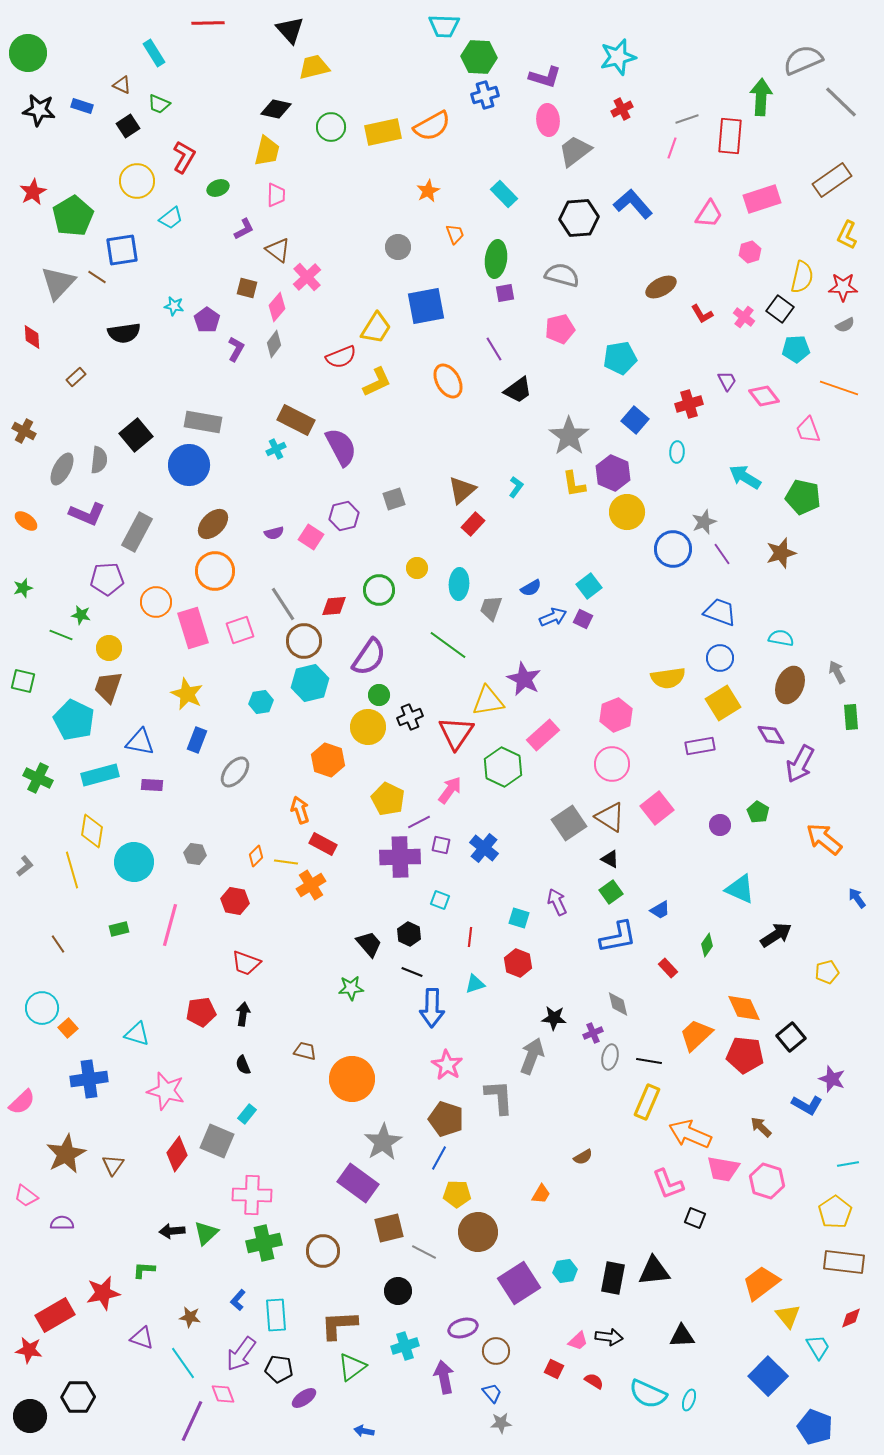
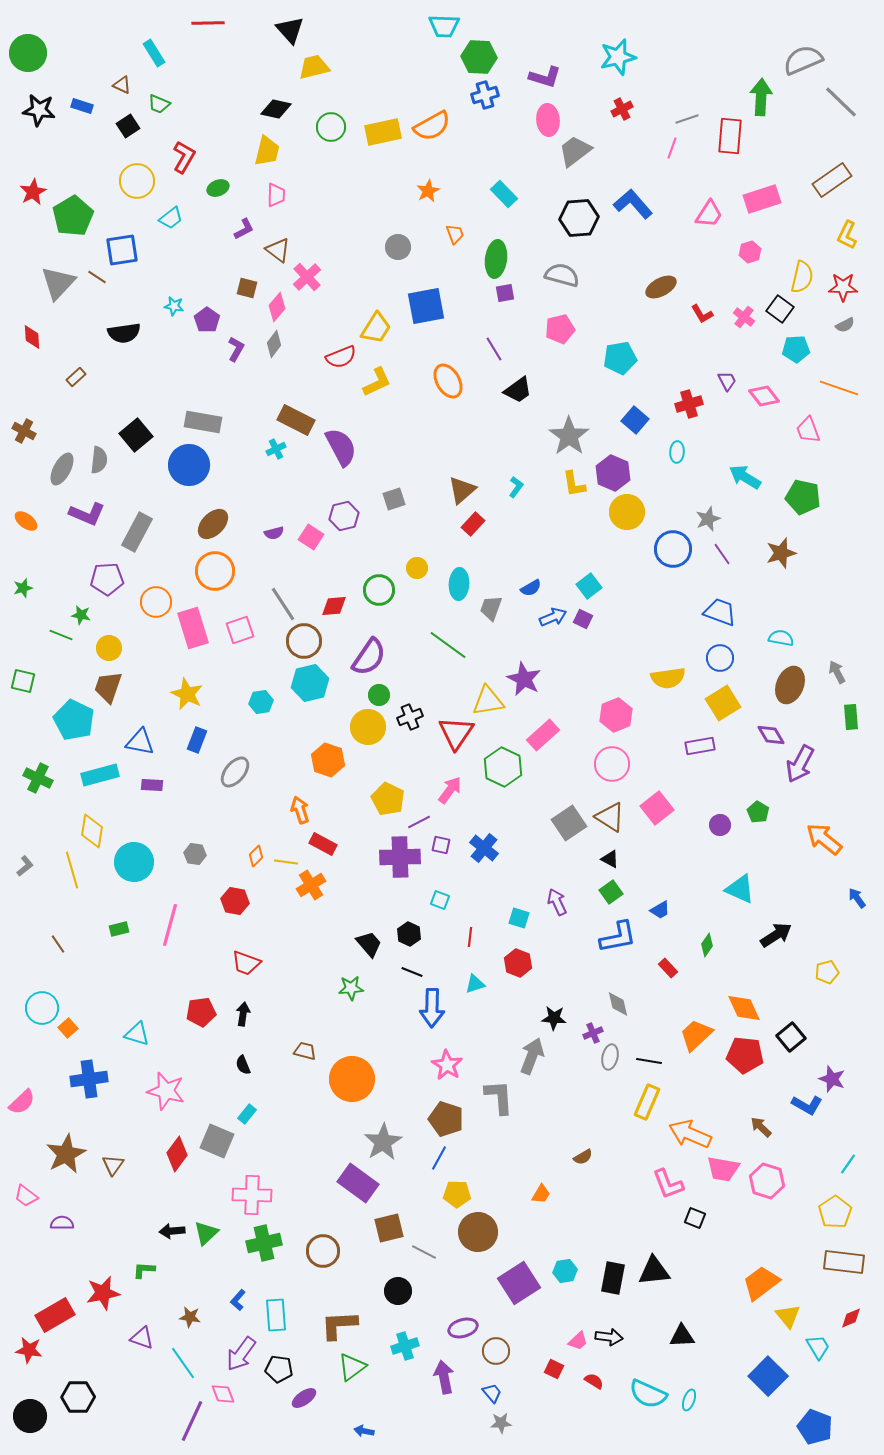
gray star at (704, 522): moved 4 px right, 3 px up
cyan line at (848, 1164): rotated 45 degrees counterclockwise
